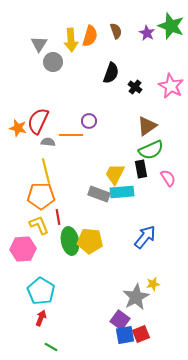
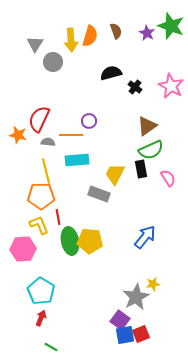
gray triangle: moved 4 px left
black semicircle: rotated 125 degrees counterclockwise
red semicircle: moved 1 px right, 2 px up
orange star: moved 7 px down
cyan rectangle: moved 45 px left, 32 px up
